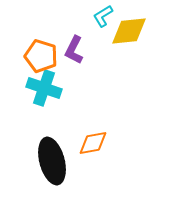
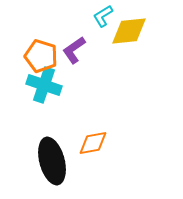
purple L-shape: rotated 28 degrees clockwise
cyan cross: moved 3 px up
